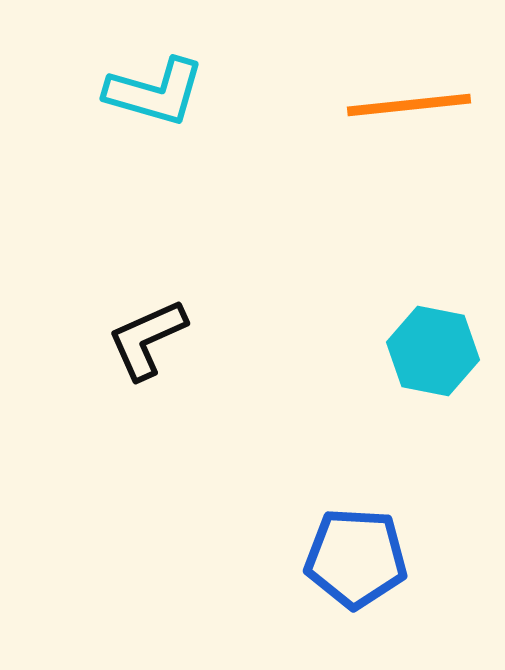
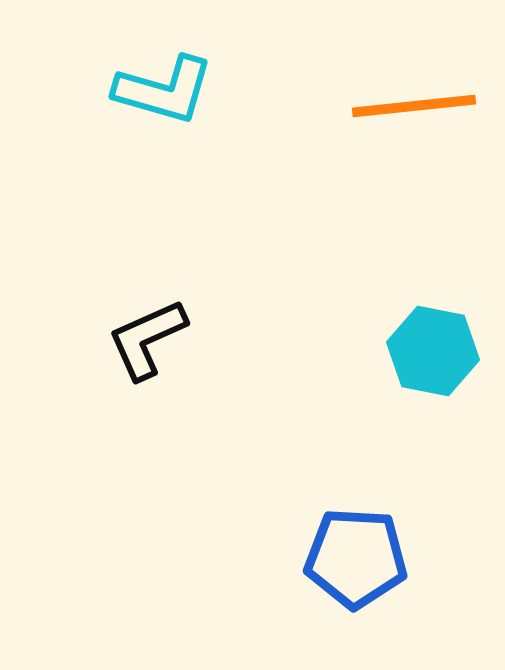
cyan L-shape: moved 9 px right, 2 px up
orange line: moved 5 px right, 1 px down
